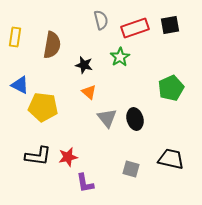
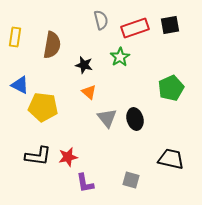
gray square: moved 11 px down
